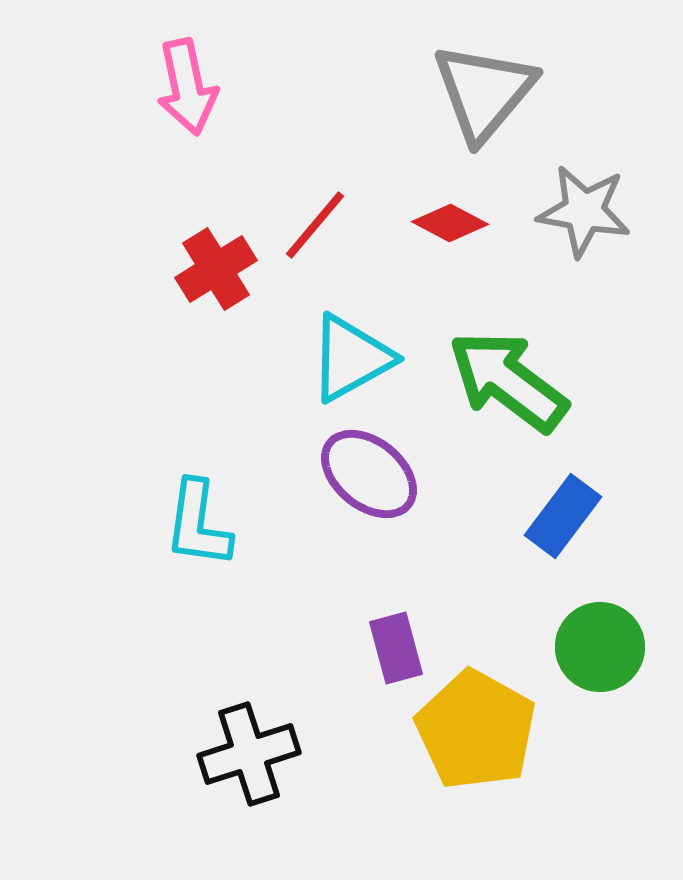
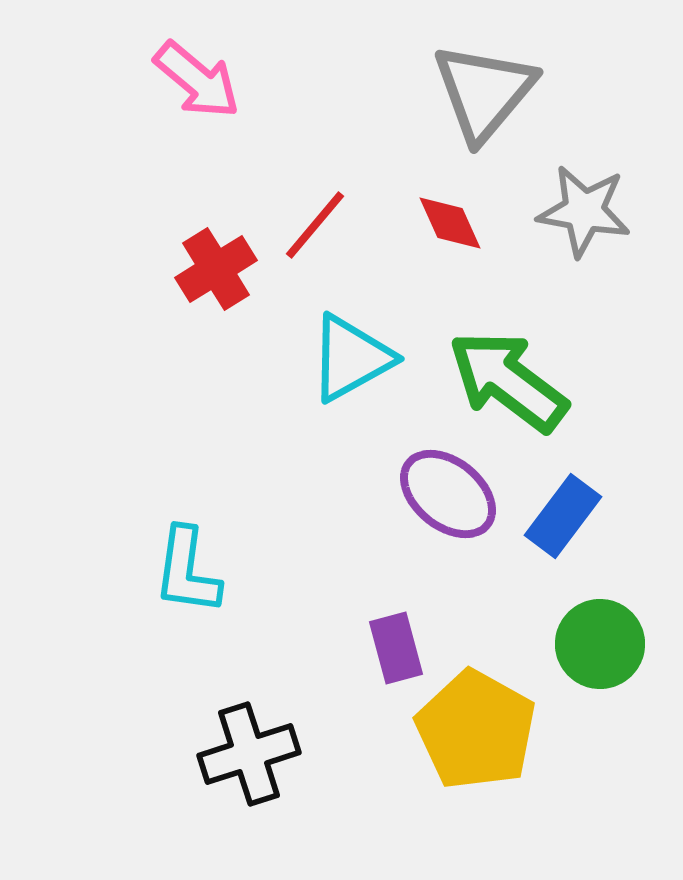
pink arrow: moved 10 px right, 7 px up; rotated 38 degrees counterclockwise
red diamond: rotated 38 degrees clockwise
purple ellipse: moved 79 px right, 20 px down
cyan L-shape: moved 11 px left, 47 px down
green circle: moved 3 px up
